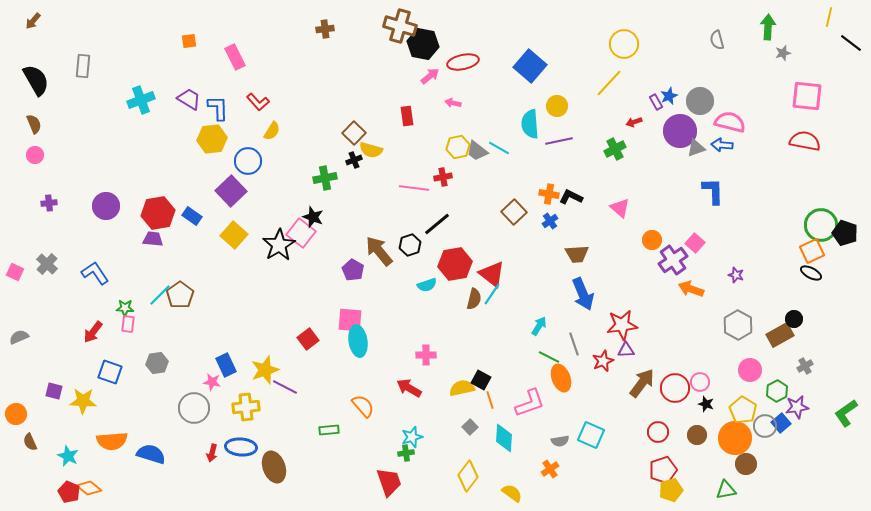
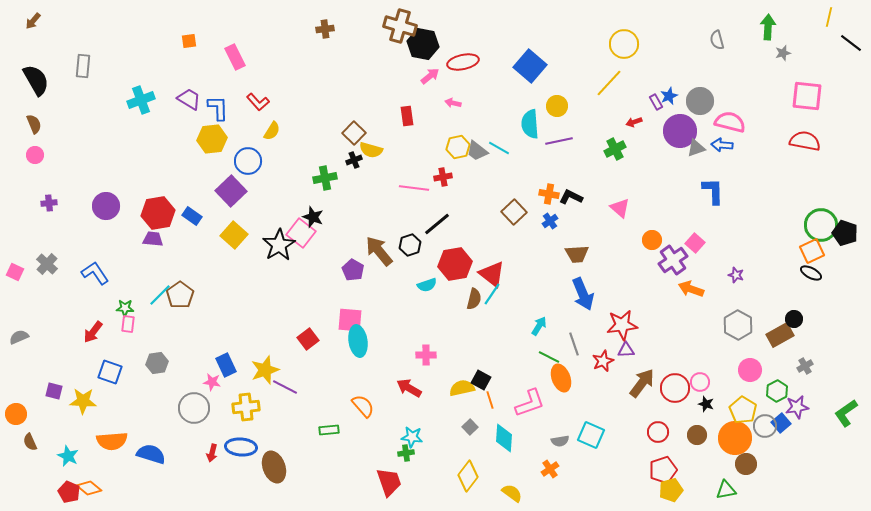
cyan star at (412, 437): rotated 25 degrees clockwise
